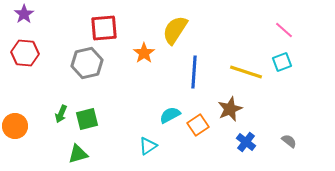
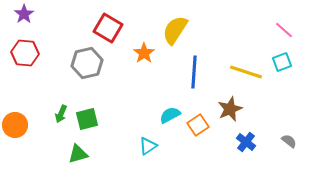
red square: moved 4 px right; rotated 36 degrees clockwise
orange circle: moved 1 px up
